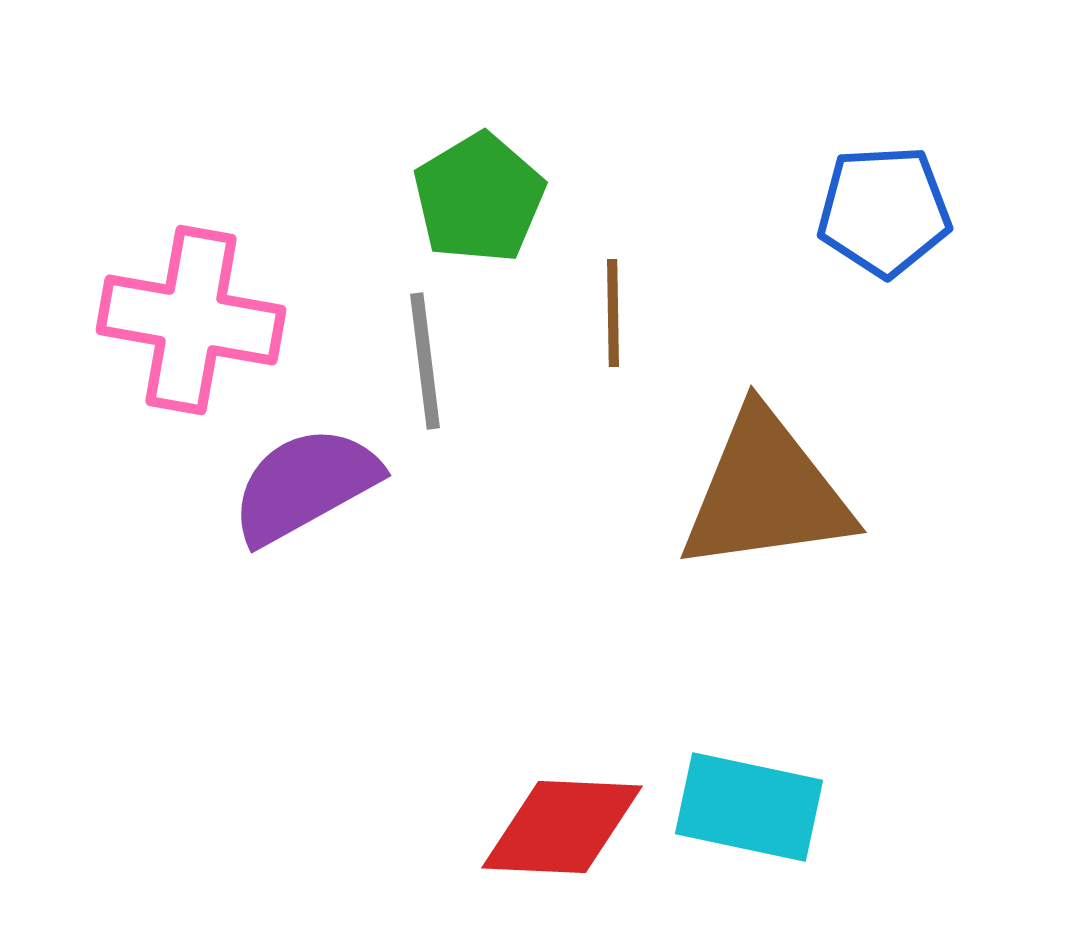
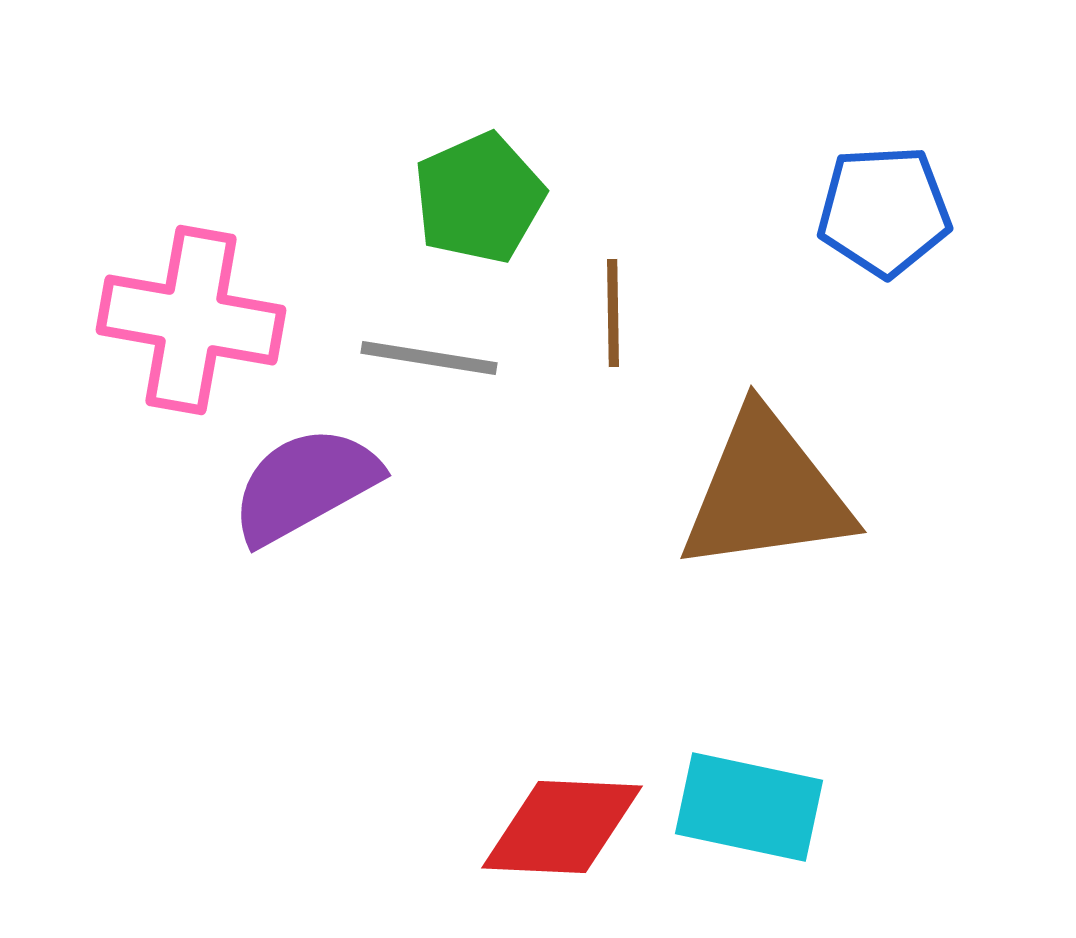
green pentagon: rotated 7 degrees clockwise
gray line: moved 4 px right, 3 px up; rotated 74 degrees counterclockwise
